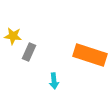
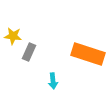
orange rectangle: moved 2 px left, 1 px up
cyan arrow: moved 1 px left
